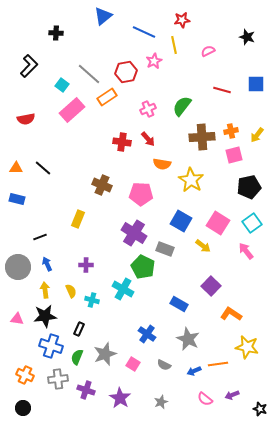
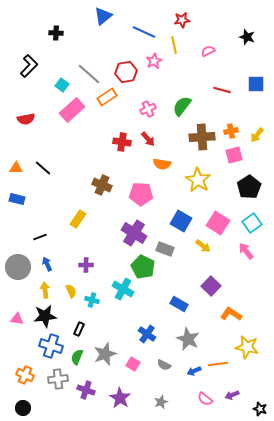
yellow star at (191, 180): moved 7 px right
black pentagon at (249, 187): rotated 20 degrees counterclockwise
yellow rectangle at (78, 219): rotated 12 degrees clockwise
